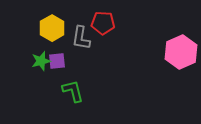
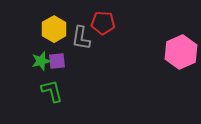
yellow hexagon: moved 2 px right, 1 px down
green L-shape: moved 21 px left
